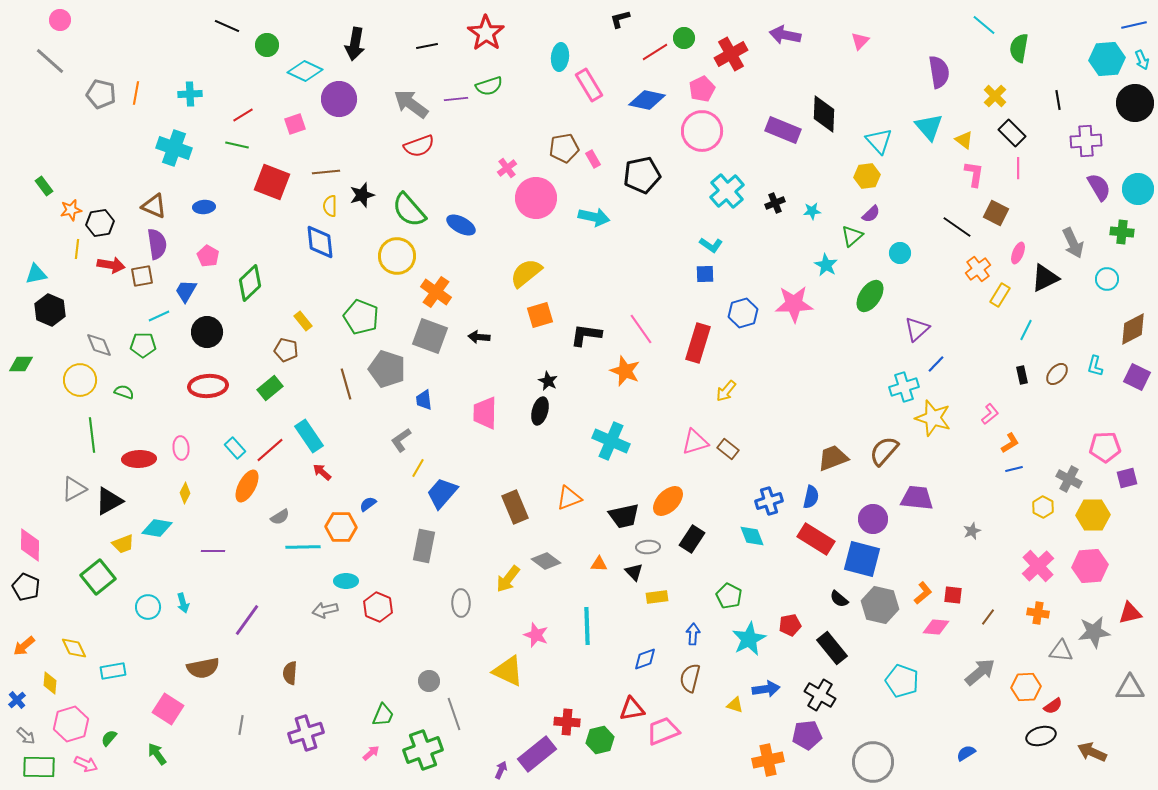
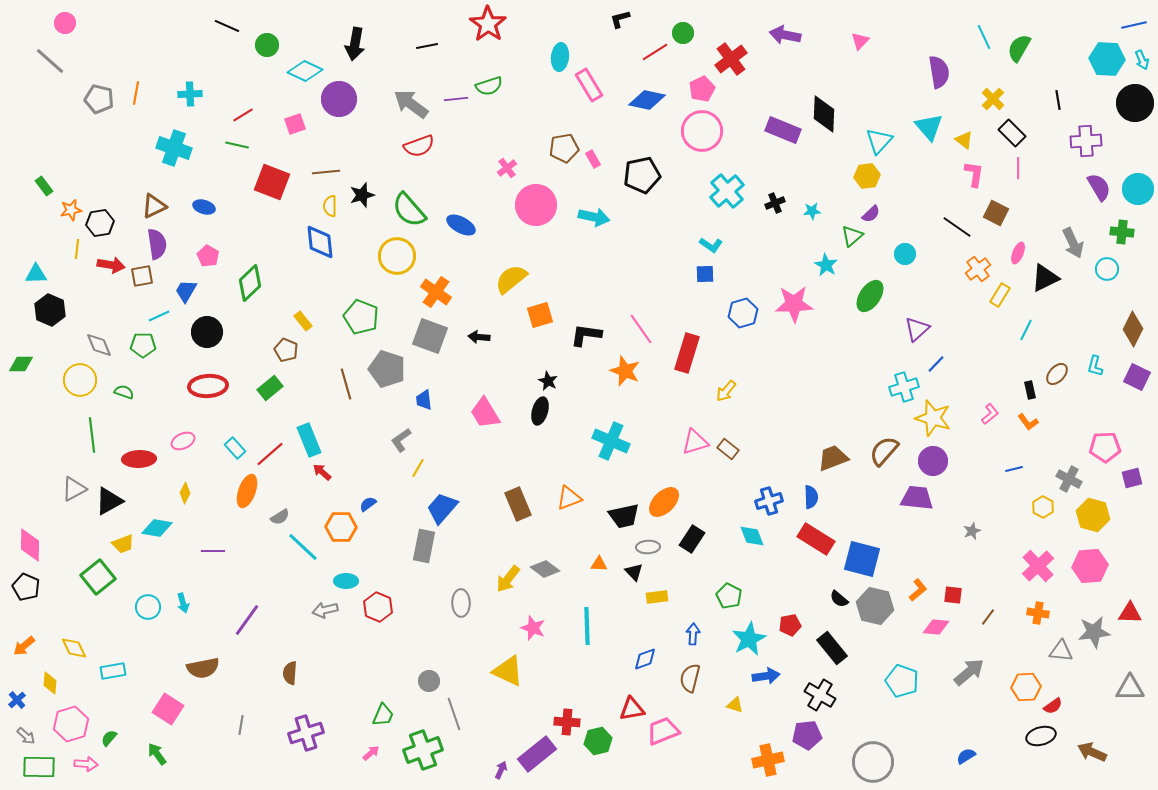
pink circle at (60, 20): moved 5 px right, 3 px down
cyan line at (984, 25): moved 12 px down; rotated 25 degrees clockwise
red star at (486, 33): moved 2 px right, 9 px up
green circle at (684, 38): moved 1 px left, 5 px up
green semicircle at (1019, 48): rotated 20 degrees clockwise
red cross at (731, 54): moved 5 px down; rotated 8 degrees counterclockwise
cyan hexagon at (1107, 59): rotated 8 degrees clockwise
gray pentagon at (101, 94): moved 2 px left, 5 px down
yellow cross at (995, 96): moved 2 px left, 3 px down
cyan triangle at (879, 141): rotated 24 degrees clockwise
pink circle at (536, 198): moved 7 px down
brown triangle at (154, 206): rotated 48 degrees counterclockwise
blue ellipse at (204, 207): rotated 20 degrees clockwise
cyan circle at (900, 253): moved 5 px right, 1 px down
yellow semicircle at (526, 273): moved 15 px left, 6 px down
cyan triangle at (36, 274): rotated 10 degrees clockwise
cyan circle at (1107, 279): moved 10 px up
brown diamond at (1133, 329): rotated 36 degrees counterclockwise
red rectangle at (698, 343): moved 11 px left, 10 px down
brown pentagon at (286, 350): rotated 10 degrees clockwise
black rectangle at (1022, 375): moved 8 px right, 15 px down
pink trapezoid at (485, 413): rotated 32 degrees counterclockwise
cyan rectangle at (309, 436): moved 4 px down; rotated 12 degrees clockwise
orange L-shape at (1010, 443): moved 18 px right, 21 px up; rotated 85 degrees clockwise
pink ellipse at (181, 448): moved 2 px right, 7 px up; rotated 70 degrees clockwise
red line at (270, 450): moved 4 px down
purple square at (1127, 478): moved 5 px right
orange ellipse at (247, 486): moved 5 px down; rotated 8 degrees counterclockwise
blue trapezoid at (442, 493): moved 15 px down
blue semicircle at (811, 497): rotated 15 degrees counterclockwise
orange ellipse at (668, 501): moved 4 px left, 1 px down
brown rectangle at (515, 507): moved 3 px right, 3 px up
yellow hexagon at (1093, 515): rotated 16 degrees clockwise
purple circle at (873, 519): moved 60 px right, 58 px up
cyan line at (303, 547): rotated 44 degrees clockwise
gray diamond at (546, 561): moved 1 px left, 8 px down
orange L-shape at (923, 593): moved 5 px left, 3 px up
gray hexagon at (880, 605): moved 5 px left, 1 px down
red triangle at (1130, 613): rotated 15 degrees clockwise
pink star at (536, 635): moved 3 px left, 7 px up
gray arrow at (980, 672): moved 11 px left
blue arrow at (766, 689): moved 13 px up
green hexagon at (600, 740): moved 2 px left, 1 px down
blue semicircle at (966, 753): moved 3 px down
pink arrow at (86, 764): rotated 20 degrees counterclockwise
